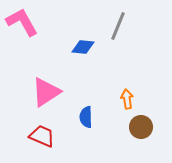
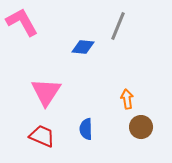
pink triangle: rotated 24 degrees counterclockwise
blue semicircle: moved 12 px down
